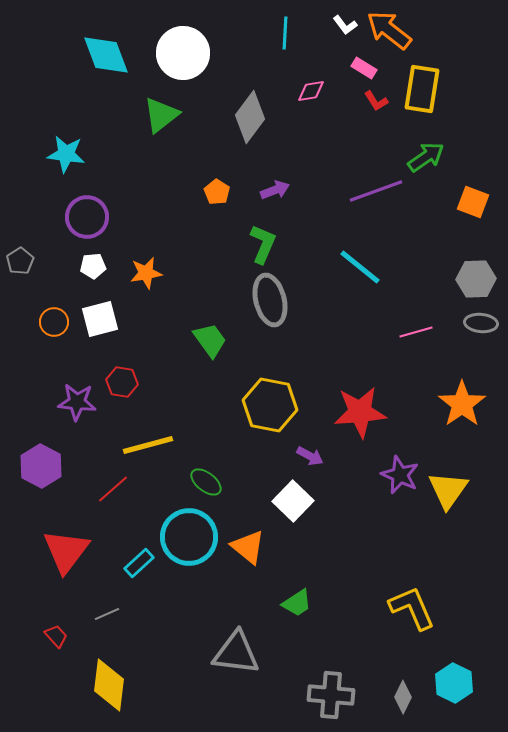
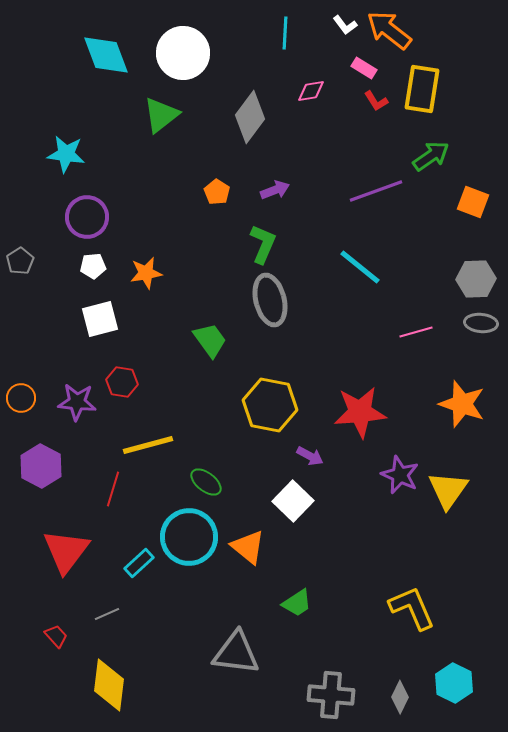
green arrow at (426, 157): moved 5 px right, 1 px up
orange circle at (54, 322): moved 33 px left, 76 px down
orange star at (462, 404): rotated 18 degrees counterclockwise
red line at (113, 489): rotated 32 degrees counterclockwise
gray diamond at (403, 697): moved 3 px left
